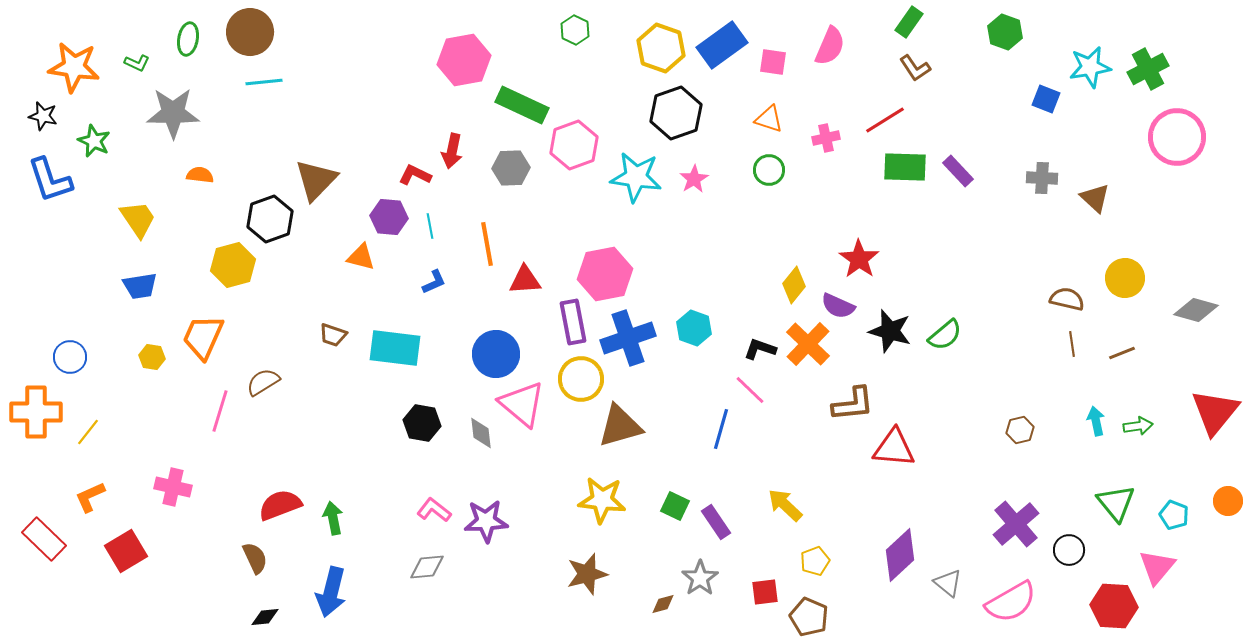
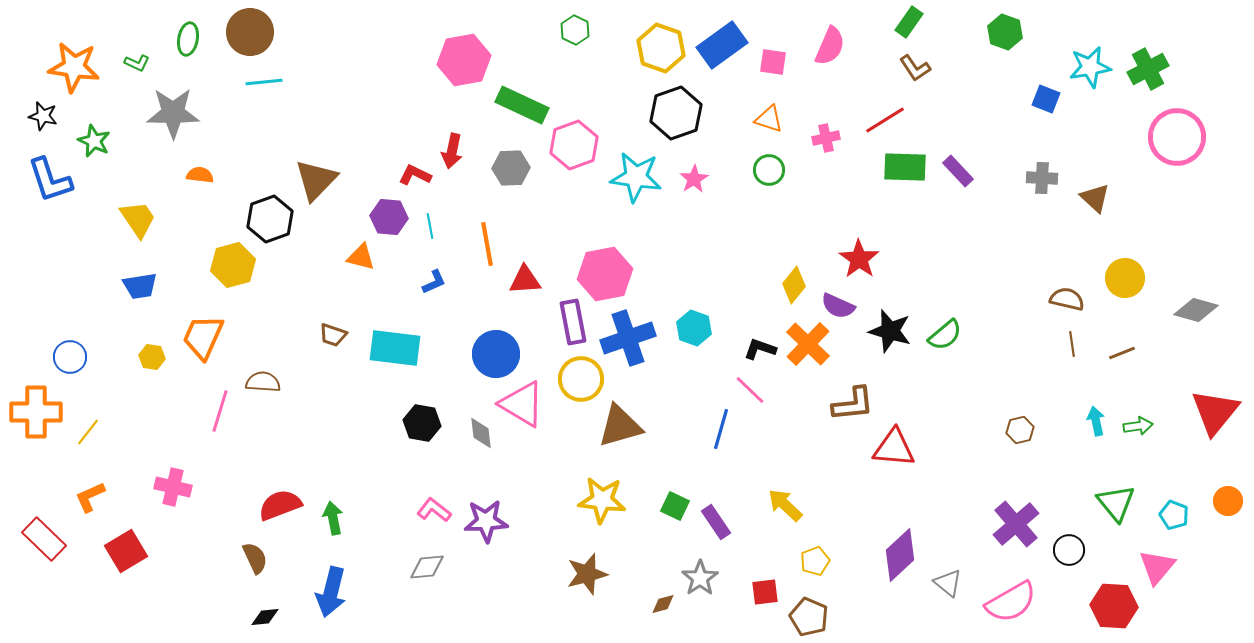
brown semicircle at (263, 382): rotated 36 degrees clockwise
pink triangle at (522, 404): rotated 9 degrees counterclockwise
